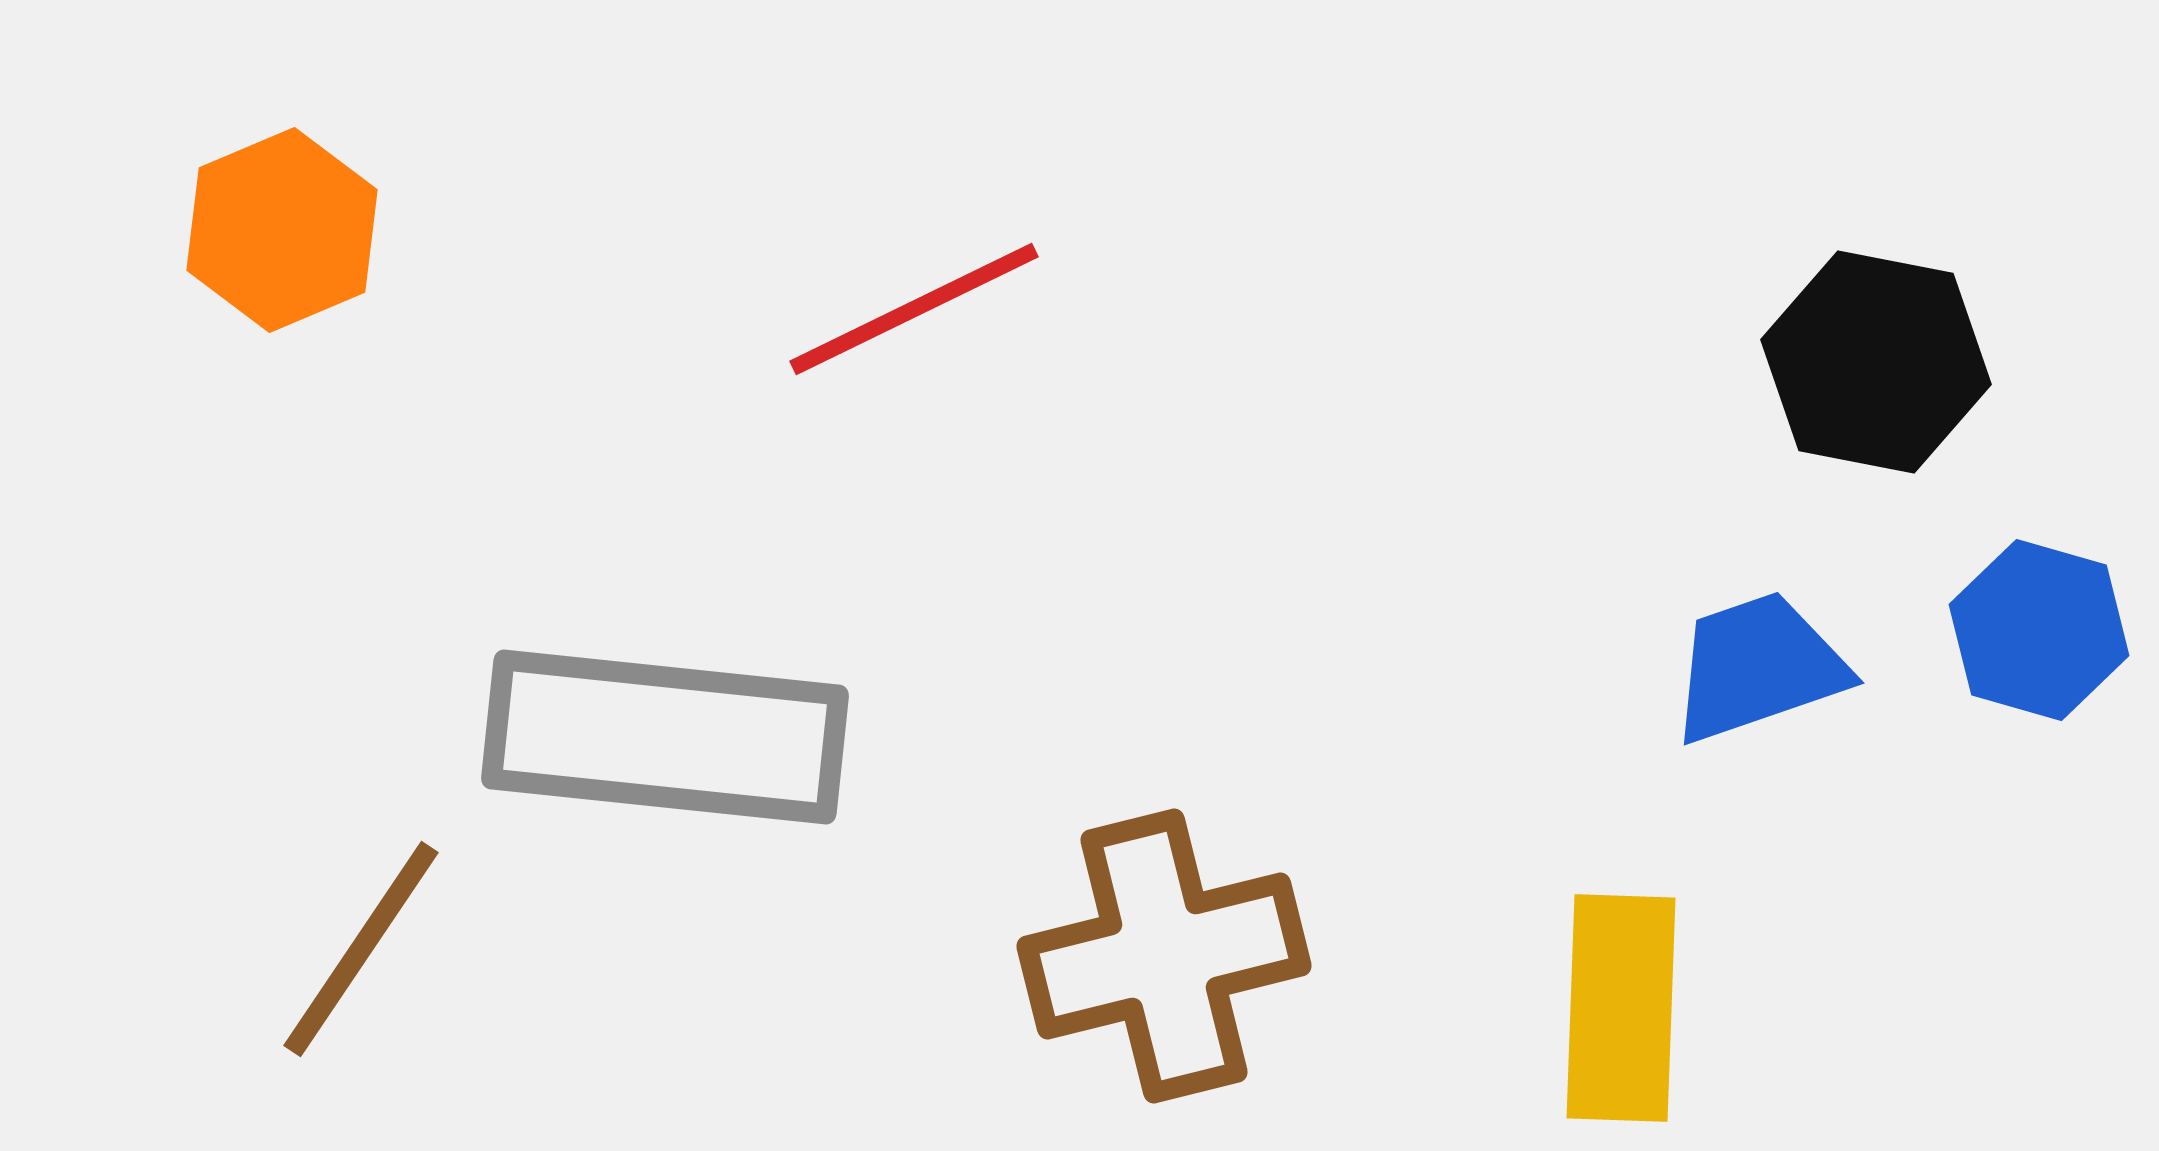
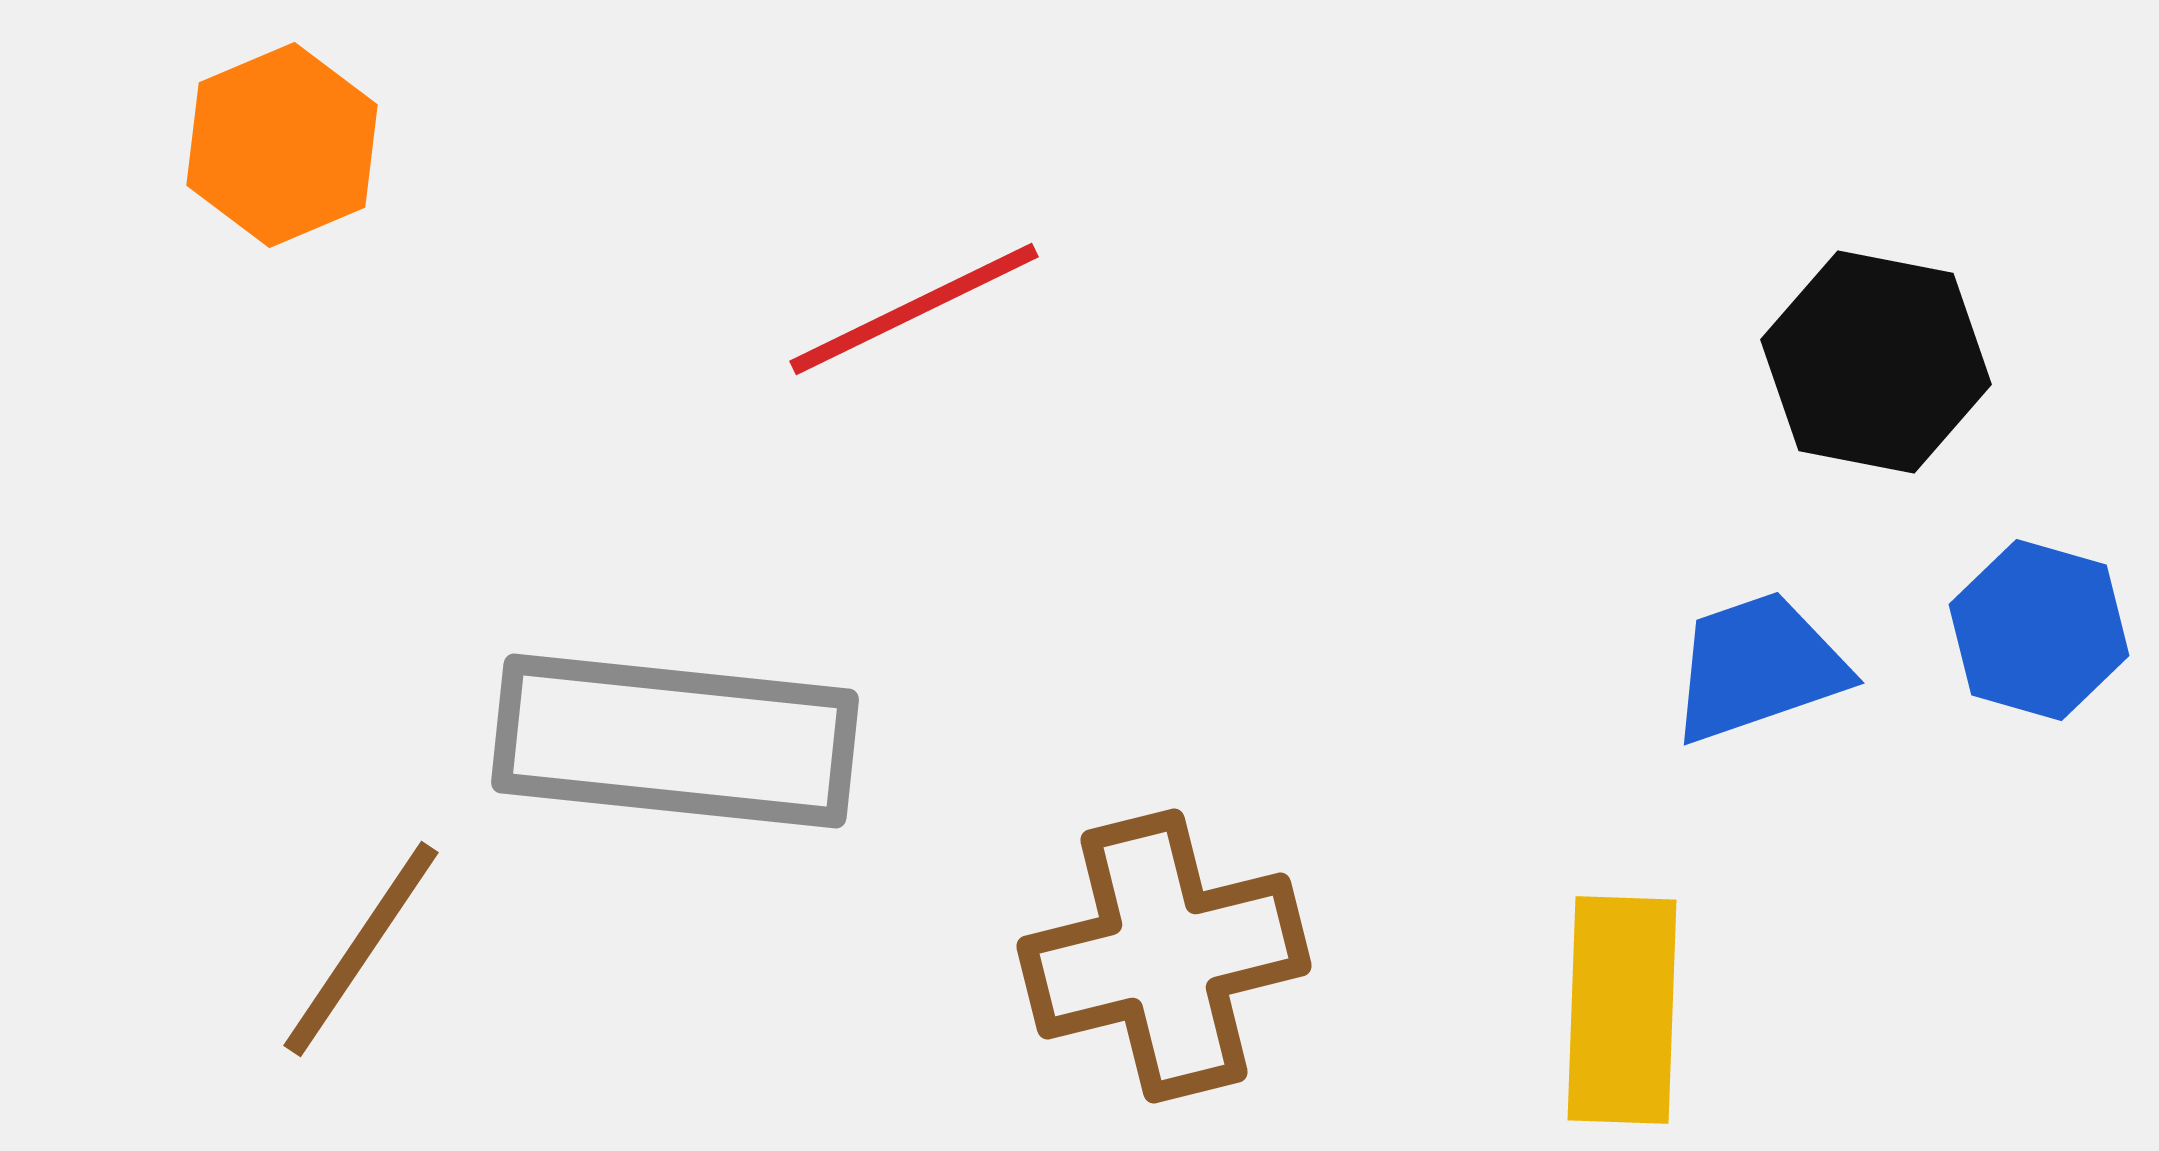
orange hexagon: moved 85 px up
gray rectangle: moved 10 px right, 4 px down
yellow rectangle: moved 1 px right, 2 px down
